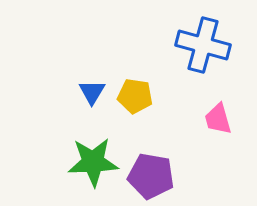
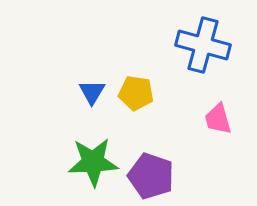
yellow pentagon: moved 1 px right, 3 px up
purple pentagon: rotated 9 degrees clockwise
